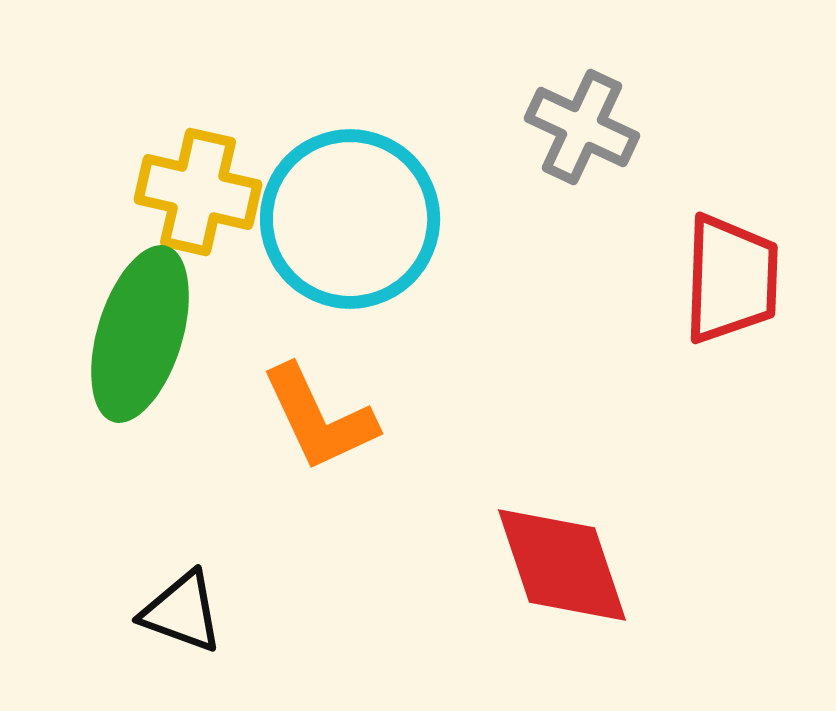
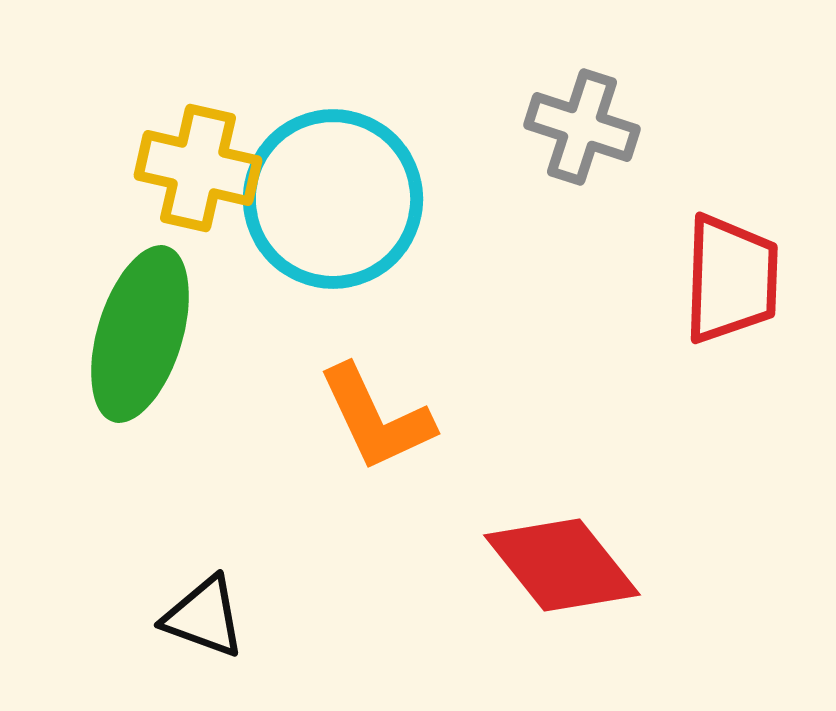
gray cross: rotated 7 degrees counterclockwise
yellow cross: moved 24 px up
cyan circle: moved 17 px left, 20 px up
orange L-shape: moved 57 px right
red diamond: rotated 20 degrees counterclockwise
black triangle: moved 22 px right, 5 px down
